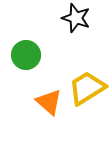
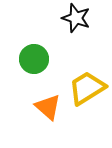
green circle: moved 8 px right, 4 px down
orange triangle: moved 1 px left, 5 px down
